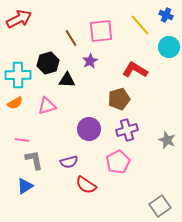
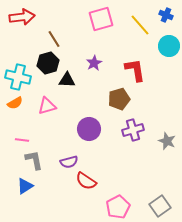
red arrow: moved 3 px right, 2 px up; rotated 20 degrees clockwise
pink square: moved 12 px up; rotated 10 degrees counterclockwise
brown line: moved 17 px left, 1 px down
cyan circle: moved 1 px up
purple star: moved 4 px right, 2 px down
red L-shape: rotated 50 degrees clockwise
cyan cross: moved 2 px down; rotated 15 degrees clockwise
purple cross: moved 6 px right
gray star: moved 1 px down
pink pentagon: moved 45 px down
red semicircle: moved 4 px up
